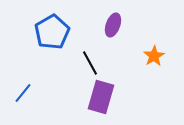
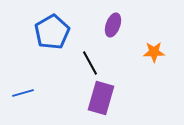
orange star: moved 4 px up; rotated 30 degrees clockwise
blue line: rotated 35 degrees clockwise
purple rectangle: moved 1 px down
